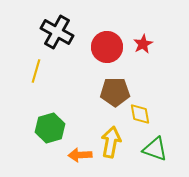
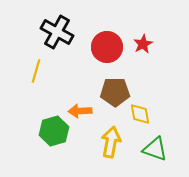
green hexagon: moved 4 px right, 3 px down
orange arrow: moved 44 px up
